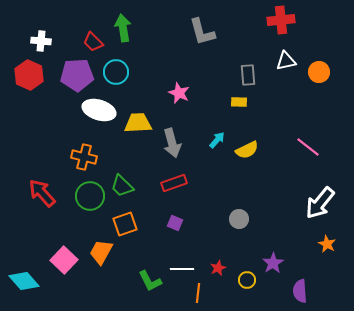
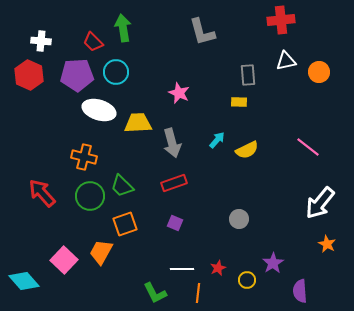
green L-shape: moved 5 px right, 12 px down
